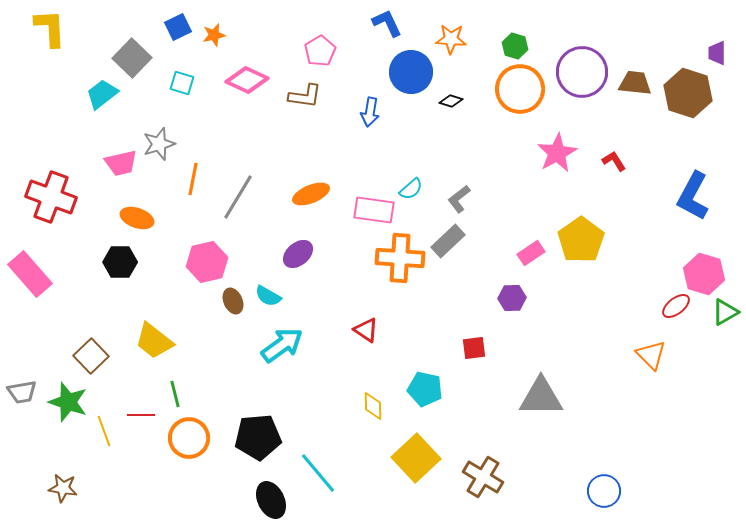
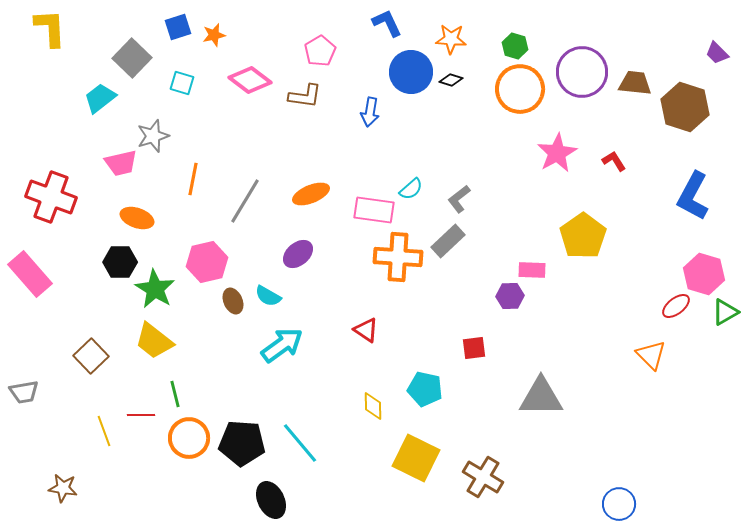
blue square at (178, 27): rotated 8 degrees clockwise
purple trapezoid at (717, 53): rotated 45 degrees counterclockwise
pink diamond at (247, 80): moved 3 px right; rotated 12 degrees clockwise
brown hexagon at (688, 93): moved 3 px left, 14 px down
cyan trapezoid at (102, 94): moved 2 px left, 4 px down
black diamond at (451, 101): moved 21 px up
gray star at (159, 144): moved 6 px left, 8 px up
gray line at (238, 197): moved 7 px right, 4 px down
yellow pentagon at (581, 240): moved 2 px right, 4 px up
pink rectangle at (531, 253): moved 1 px right, 17 px down; rotated 36 degrees clockwise
orange cross at (400, 258): moved 2 px left, 1 px up
purple hexagon at (512, 298): moved 2 px left, 2 px up
gray trapezoid at (22, 392): moved 2 px right
green star at (68, 402): moved 87 px right, 113 px up; rotated 12 degrees clockwise
black pentagon at (258, 437): moved 16 px left, 6 px down; rotated 9 degrees clockwise
yellow square at (416, 458): rotated 21 degrees counterclockwise
cyan line at (318, 473): moved 18 px left, 30 px up
blue circle at (604, 491): moved 15 px right, 13 px down
